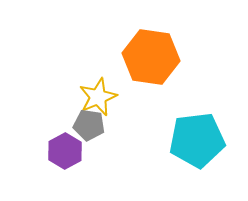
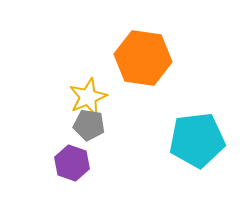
orange hexagon: moved 8 px left, 1 px down
yellow star: moved 10 px left
purple hexagon: moved 7 px right, 12 px down; rotated 12 degrees counterclockwise
